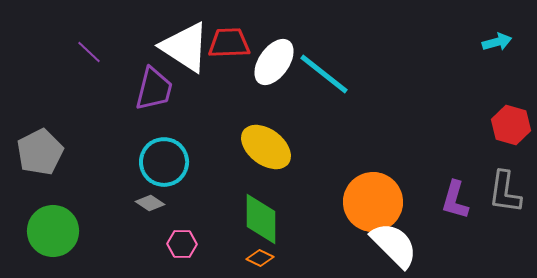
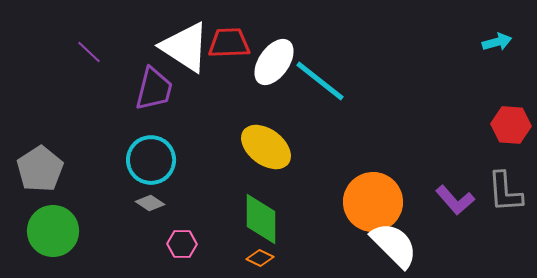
cyan line: moved 4 px left, 7 px down
red hexagon: rotated 12 degrees counterclockwise
gray pentagon: moved 17 px down; rotated 6 degrees counterclockwise
cyan circle: moved 13 px left, 2 px up
gray L-shape: rotated 12 degrees counterclockwise
purple L-shape: rotated 57 degrees counterclockwise
